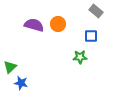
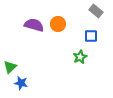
green star: rotated 24 degrees counterclockwise
